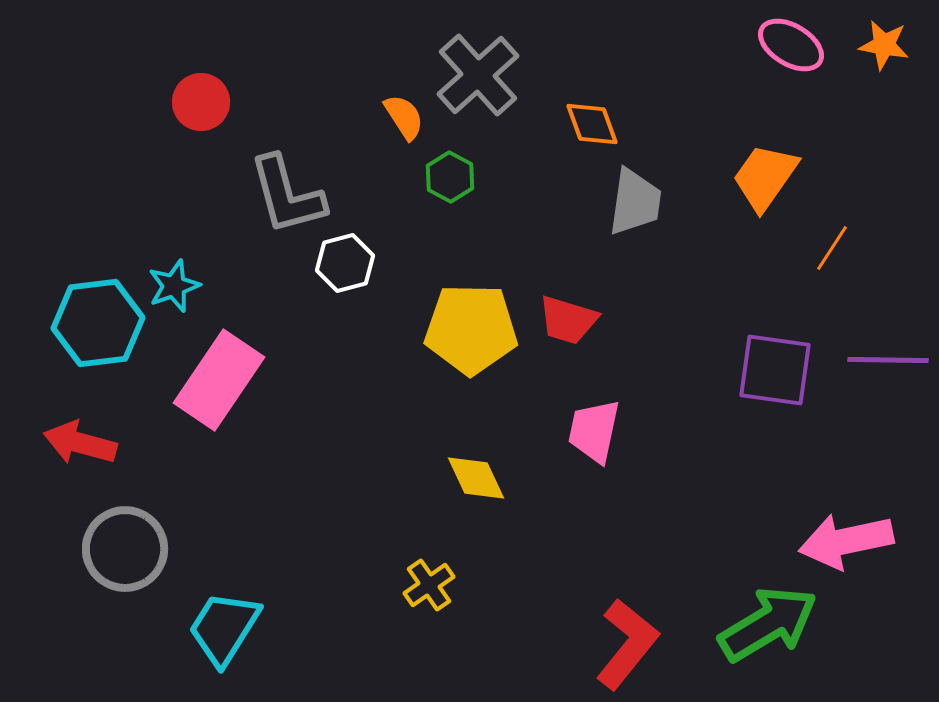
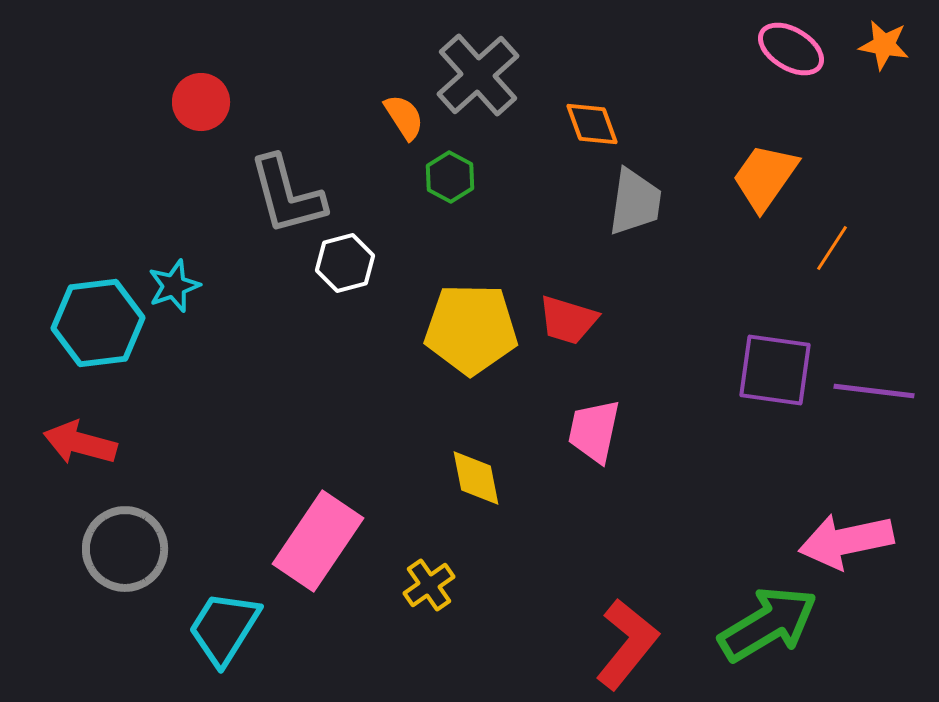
pink ellipse: moved 4 px down
purple line: moved 14 px left, 31 px down; rotated 6 degrees clockwise
pink rectangle: moved 99 px right, 161 px down
yellow diamond: rotated 14 degrees clockwise
